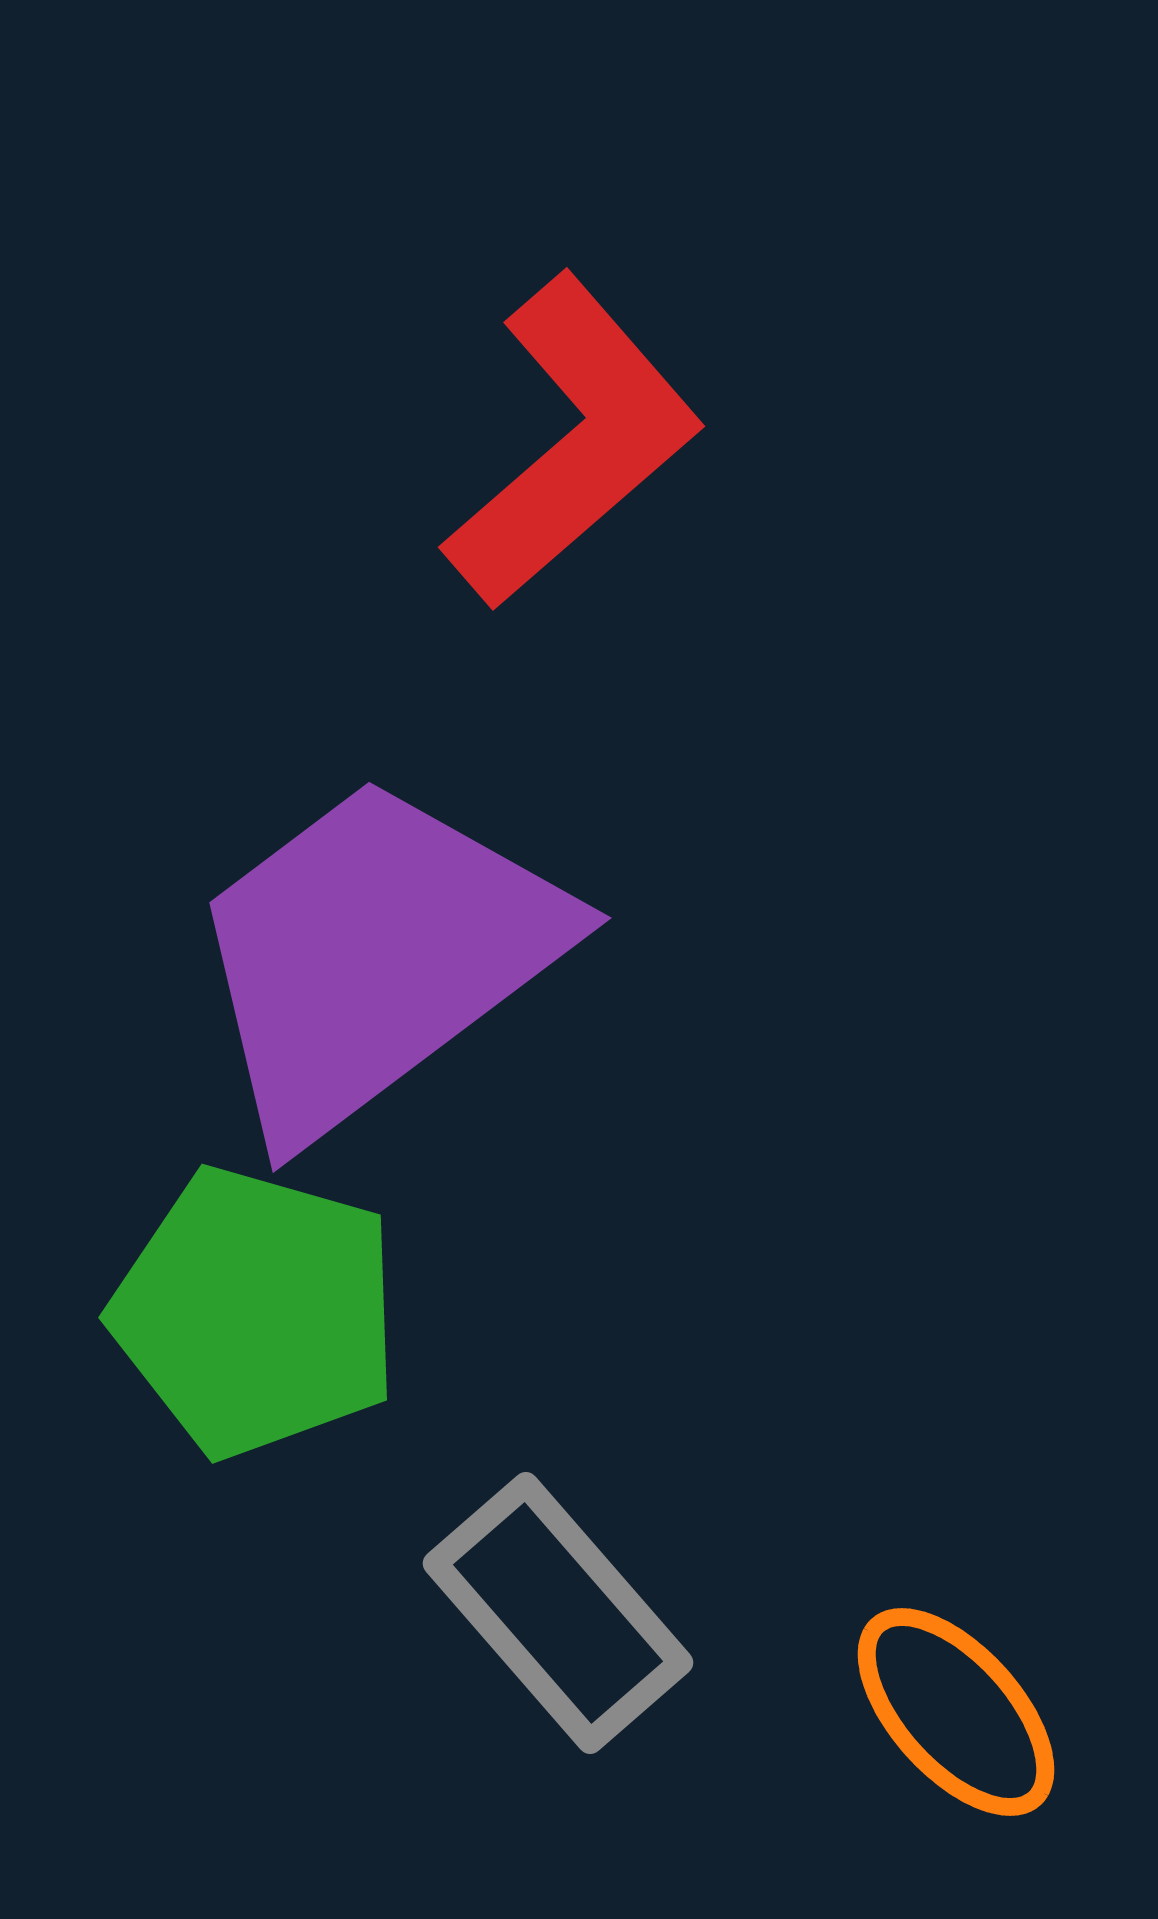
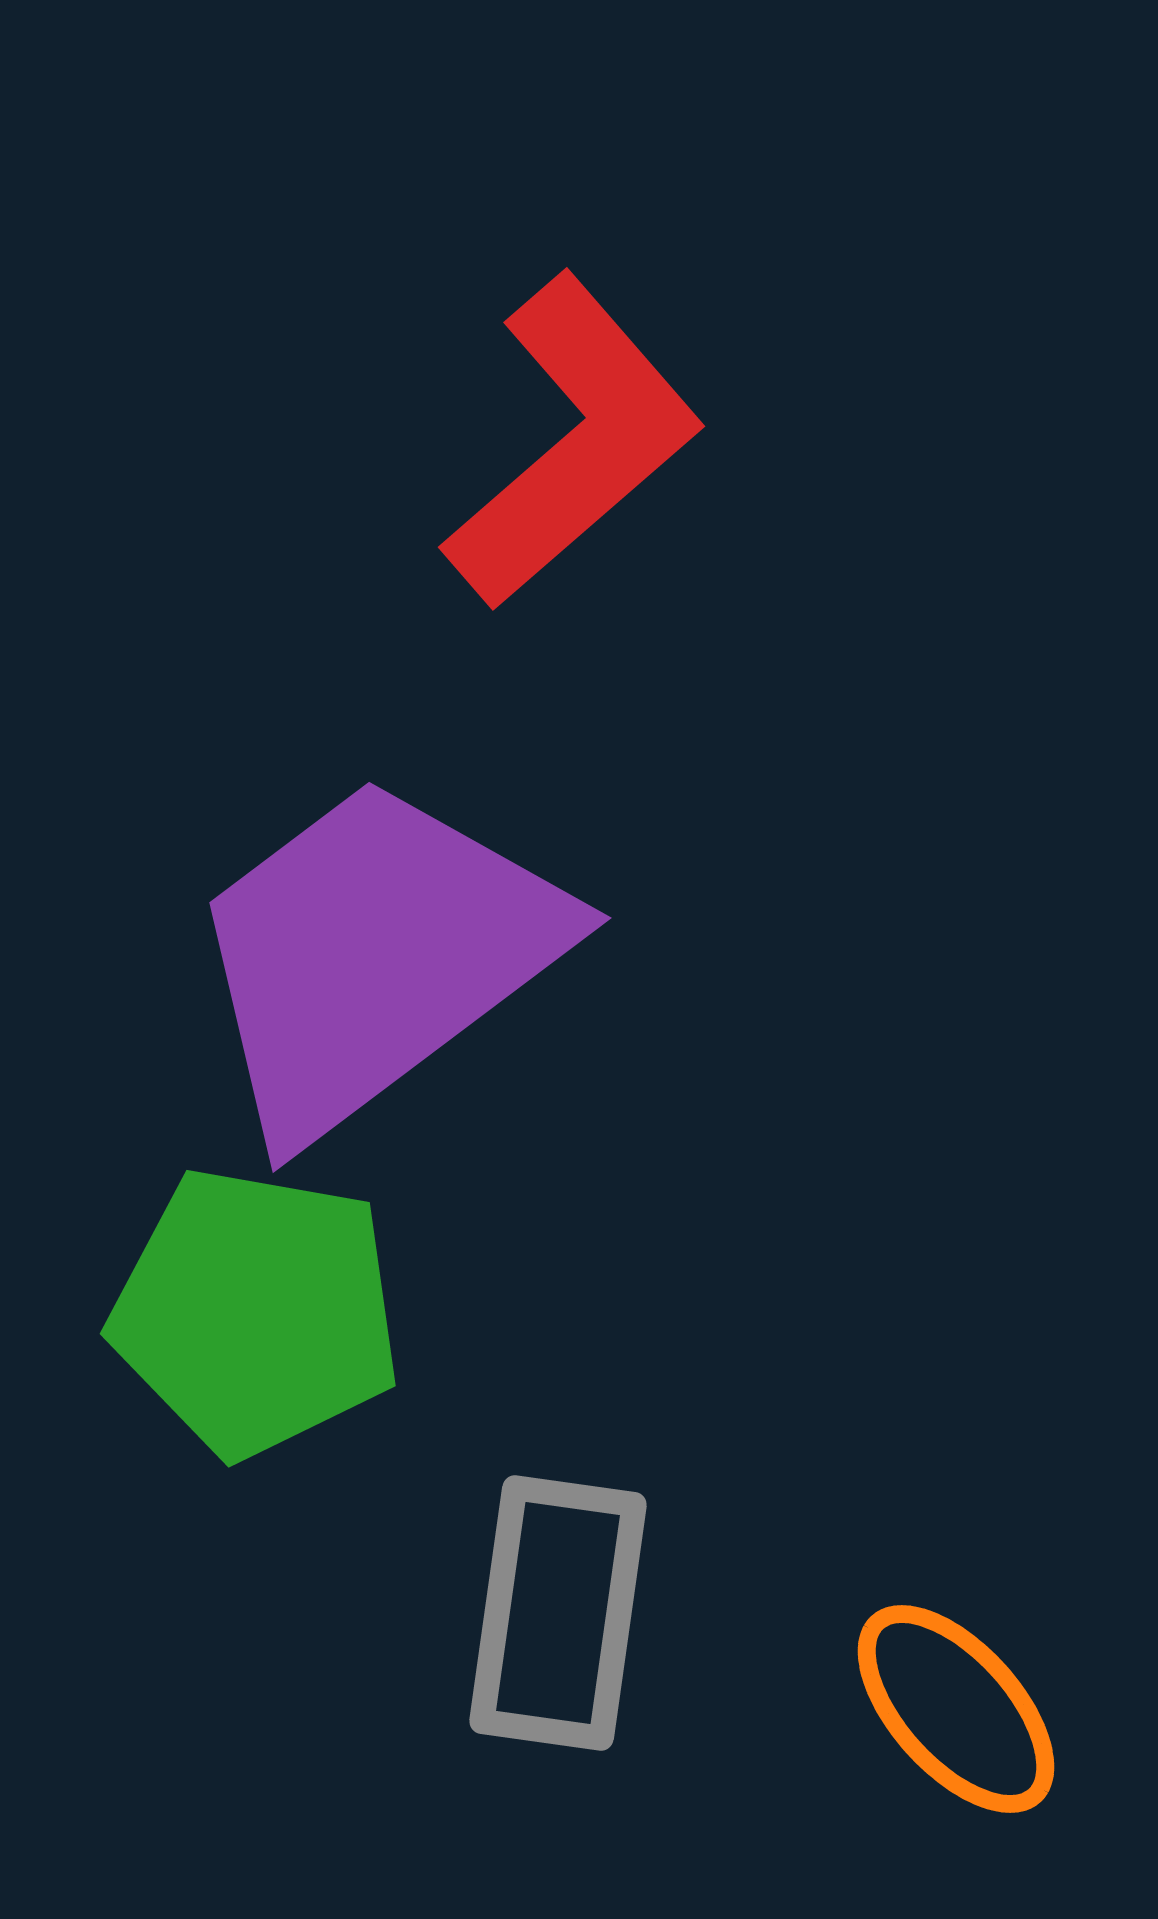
green pentagon: rotated 6 degrees counterclockwise
gray rectangle: rotated 49 degrees clockwise
orange ellipse: moved 3 px up
